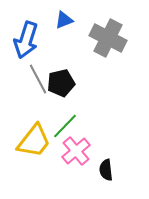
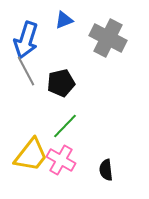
gray line: moved 12 px left, 8 px up
yellow trapezoid: moved 3 px left, 14 px down
pink cross: moved 15 px left, 9 px down; rotated 20 degrees counterclockwise
